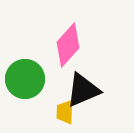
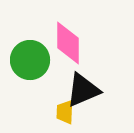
pink diamond: moved 2 px up; rotated 42 degrees counterclockwise
green circle: moved 5 px right, 19 px up
